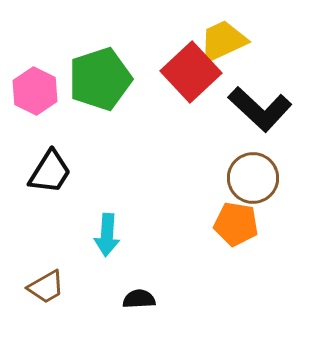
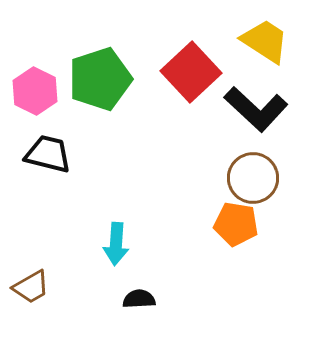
yellow trapezoid: moved 42 px right; rotated 58 degrees clockwise
black L-shape: moved 4 px left
black trapezoid: moved 2 px left, 18 px up; rotated 108 degrees counterclockwise
cyan arrow: moved 9 px right, 9 px down
brown trapezoid: moved 15 px left
